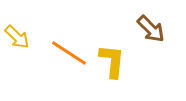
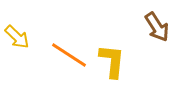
brown arrow: moved 6 px right, 2 px up; rotated 12 degrees clockwise
orange line: moved 2 px down
